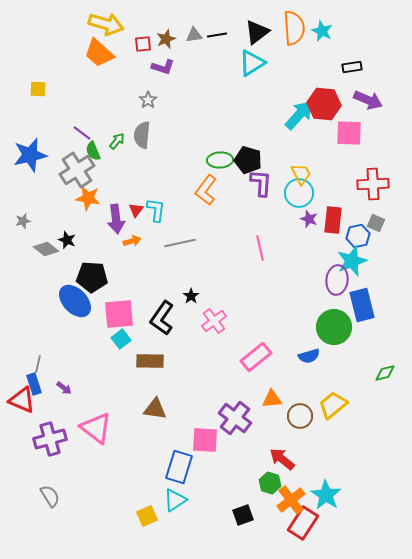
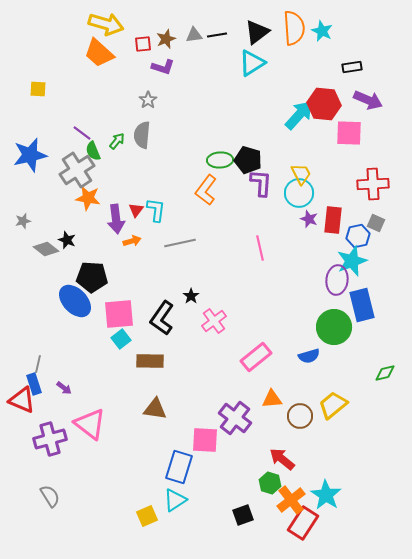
pink triangle at (96, 428): moved 6 px left, 4 px up
